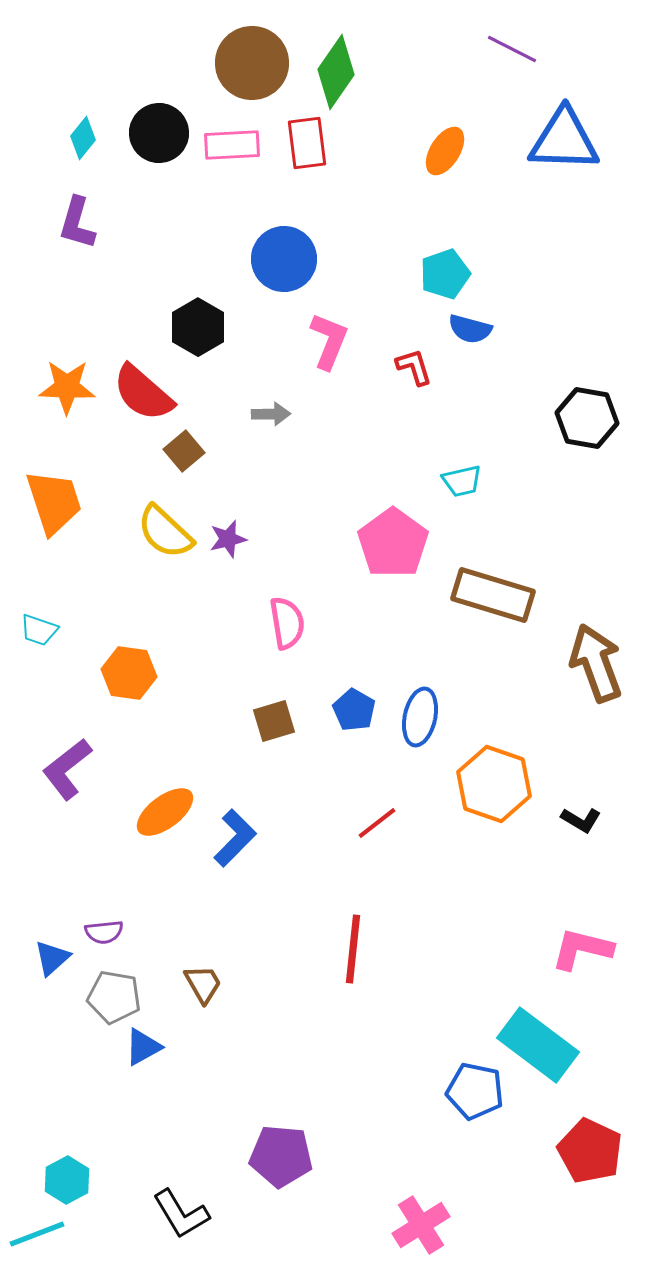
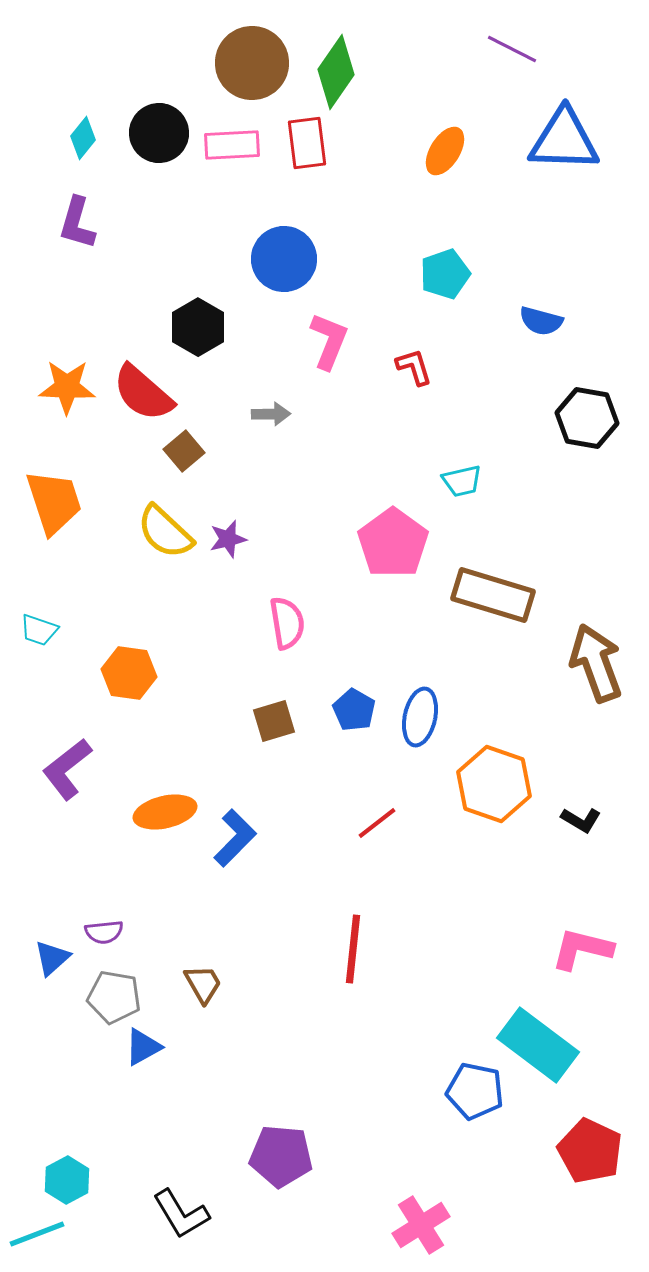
blue semicircle at (470, 329): moved 71 px right, 8 px up
orange ellipse at (165, 812): rotated 24 degrees clockwise
